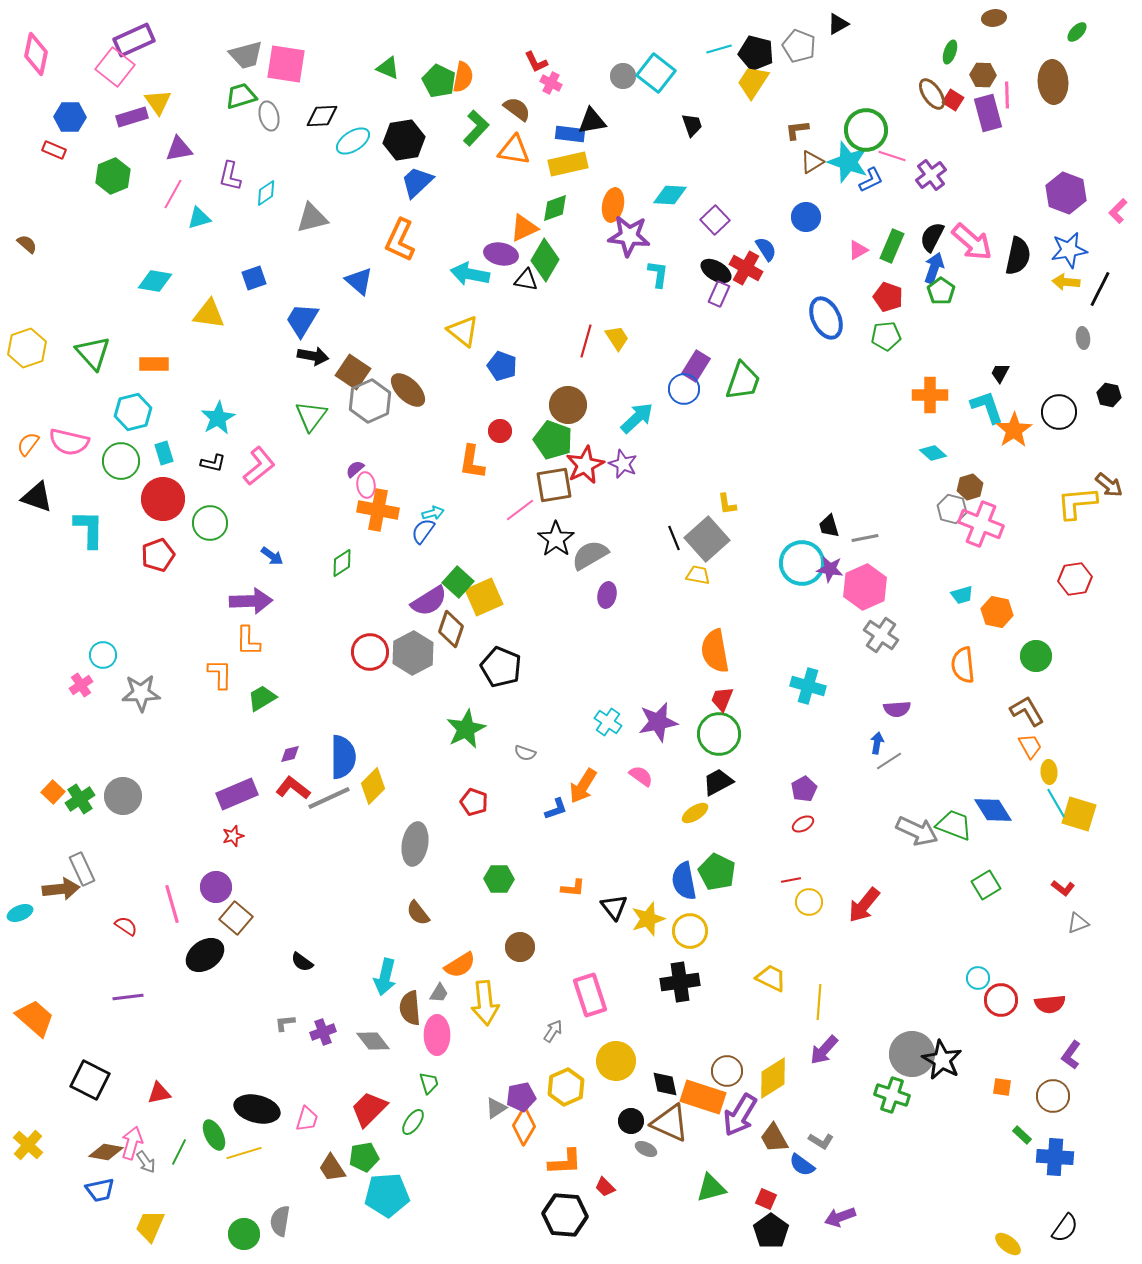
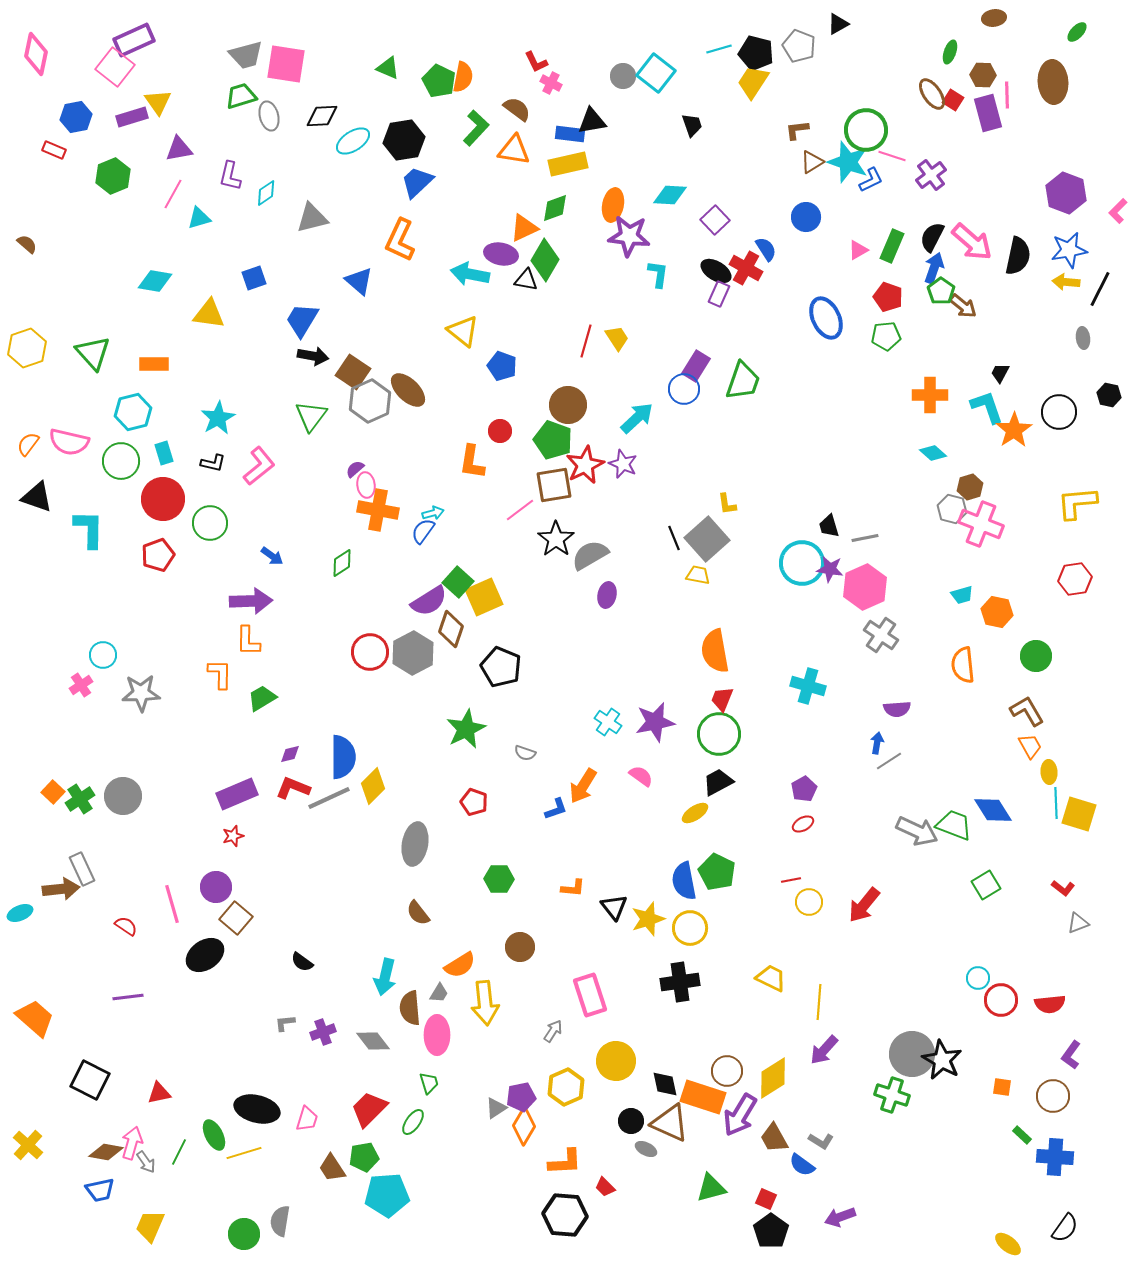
blue hexagon at (70, 117): moved 6 px right; rotated 12 degrees counterclockwise
brown arrow at (1109, 485): moved 146 px left, 179 px up
purple star at (658, 722): moved 3 px left
red L-shape at (293, 788): rotated 16 degrees counterclockwise
cyan line at (1056, 803): rotated 28 degrees clockwise
yellow circle at (690, 931): moved 3 px up
